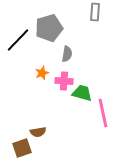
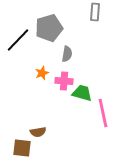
brown square: rotated 24 degrees clockwise
